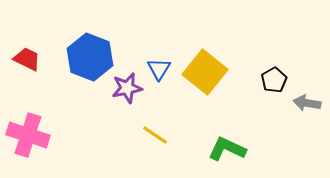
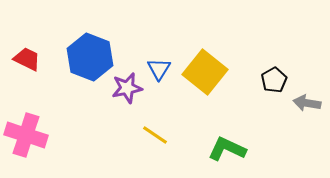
pink cross: moved 2 px left
